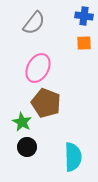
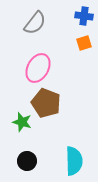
gray semicircle: moved 1 px right
orange square: rotated 14 degrees counterclockwise
green star: rotated 12 degrees counterclockwise
black circle: moved 14 px down
cyan semicircle: moved 1 px right, 4 px down
